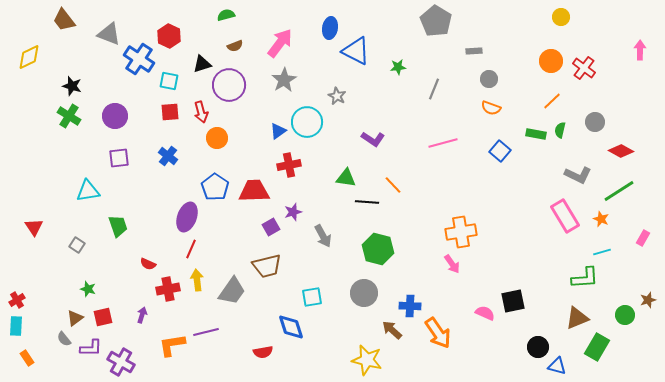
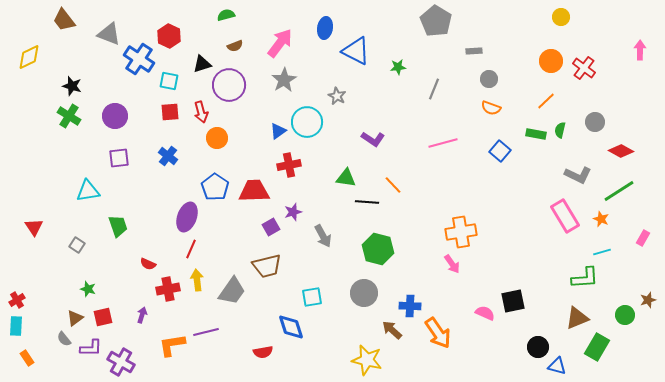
blue ellipse at (330, 28): moved 5 px left
orange line at (552, 101): moved 6 px left
